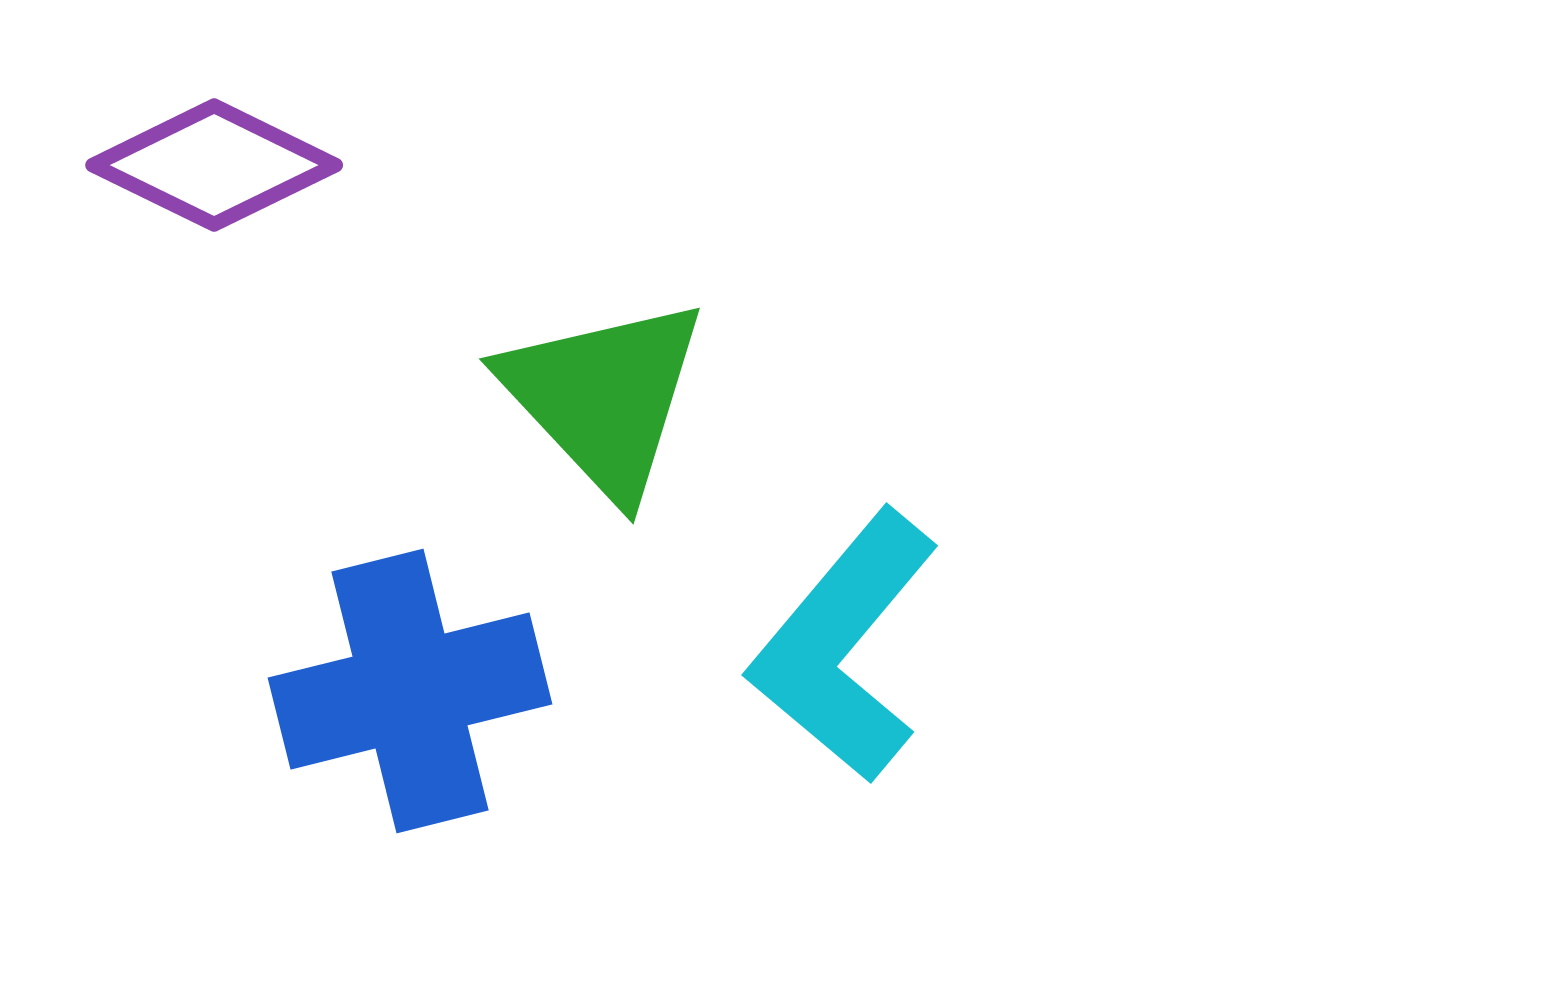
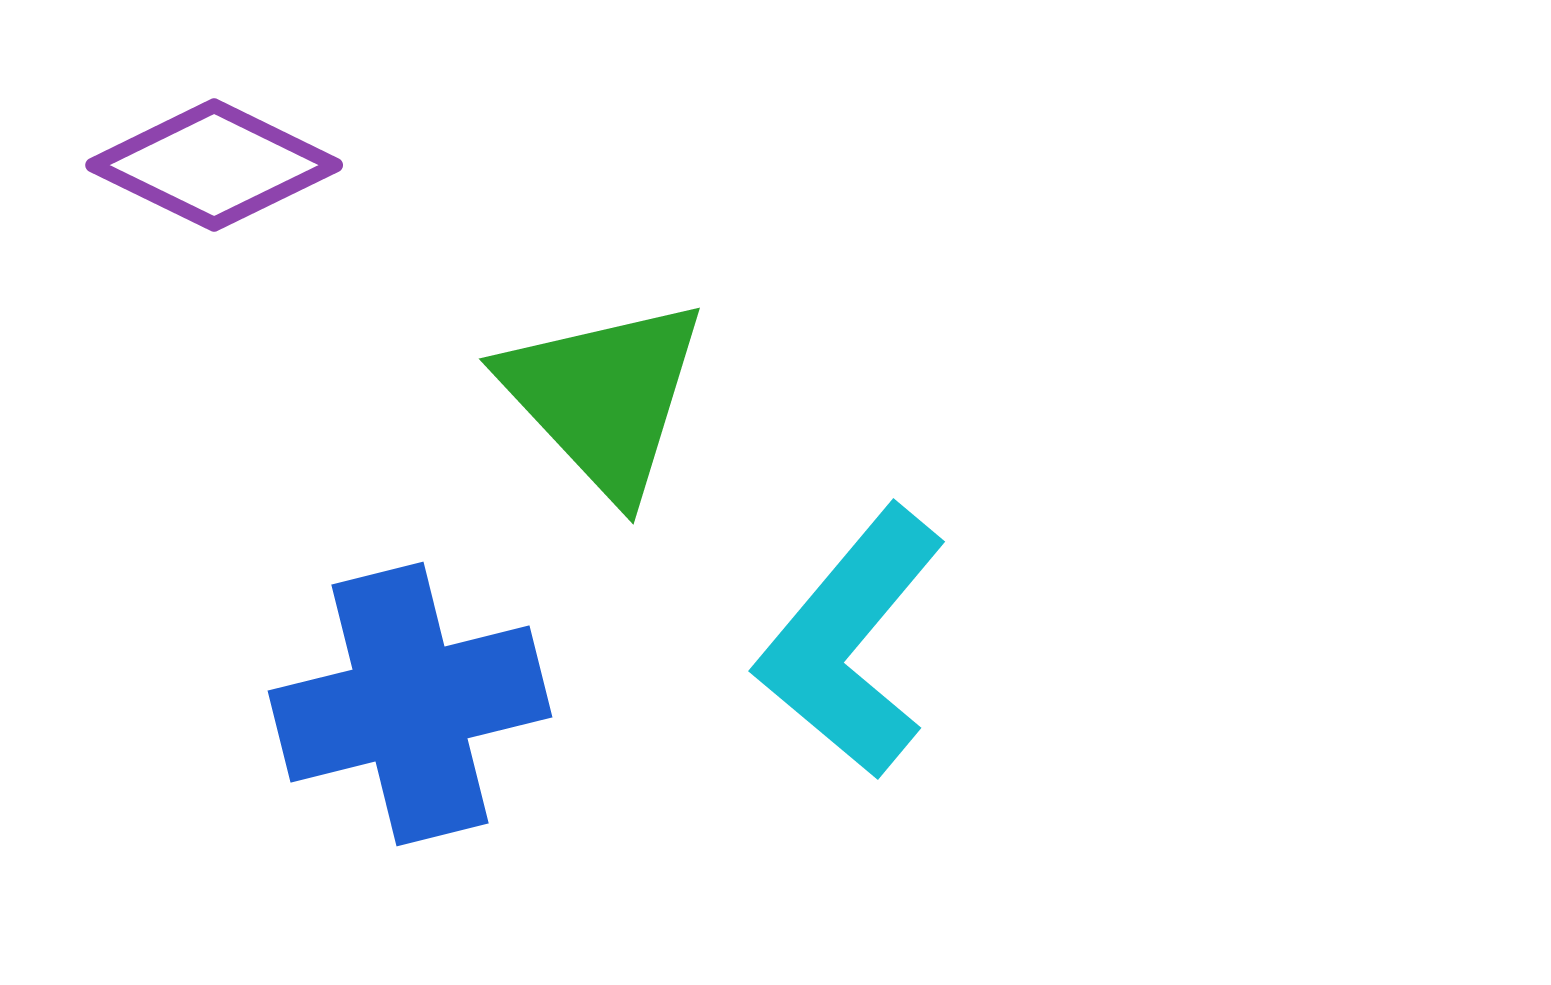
cyan L-shape: moved 7 px right, 4 px up
blue cross: moved 13 px down
